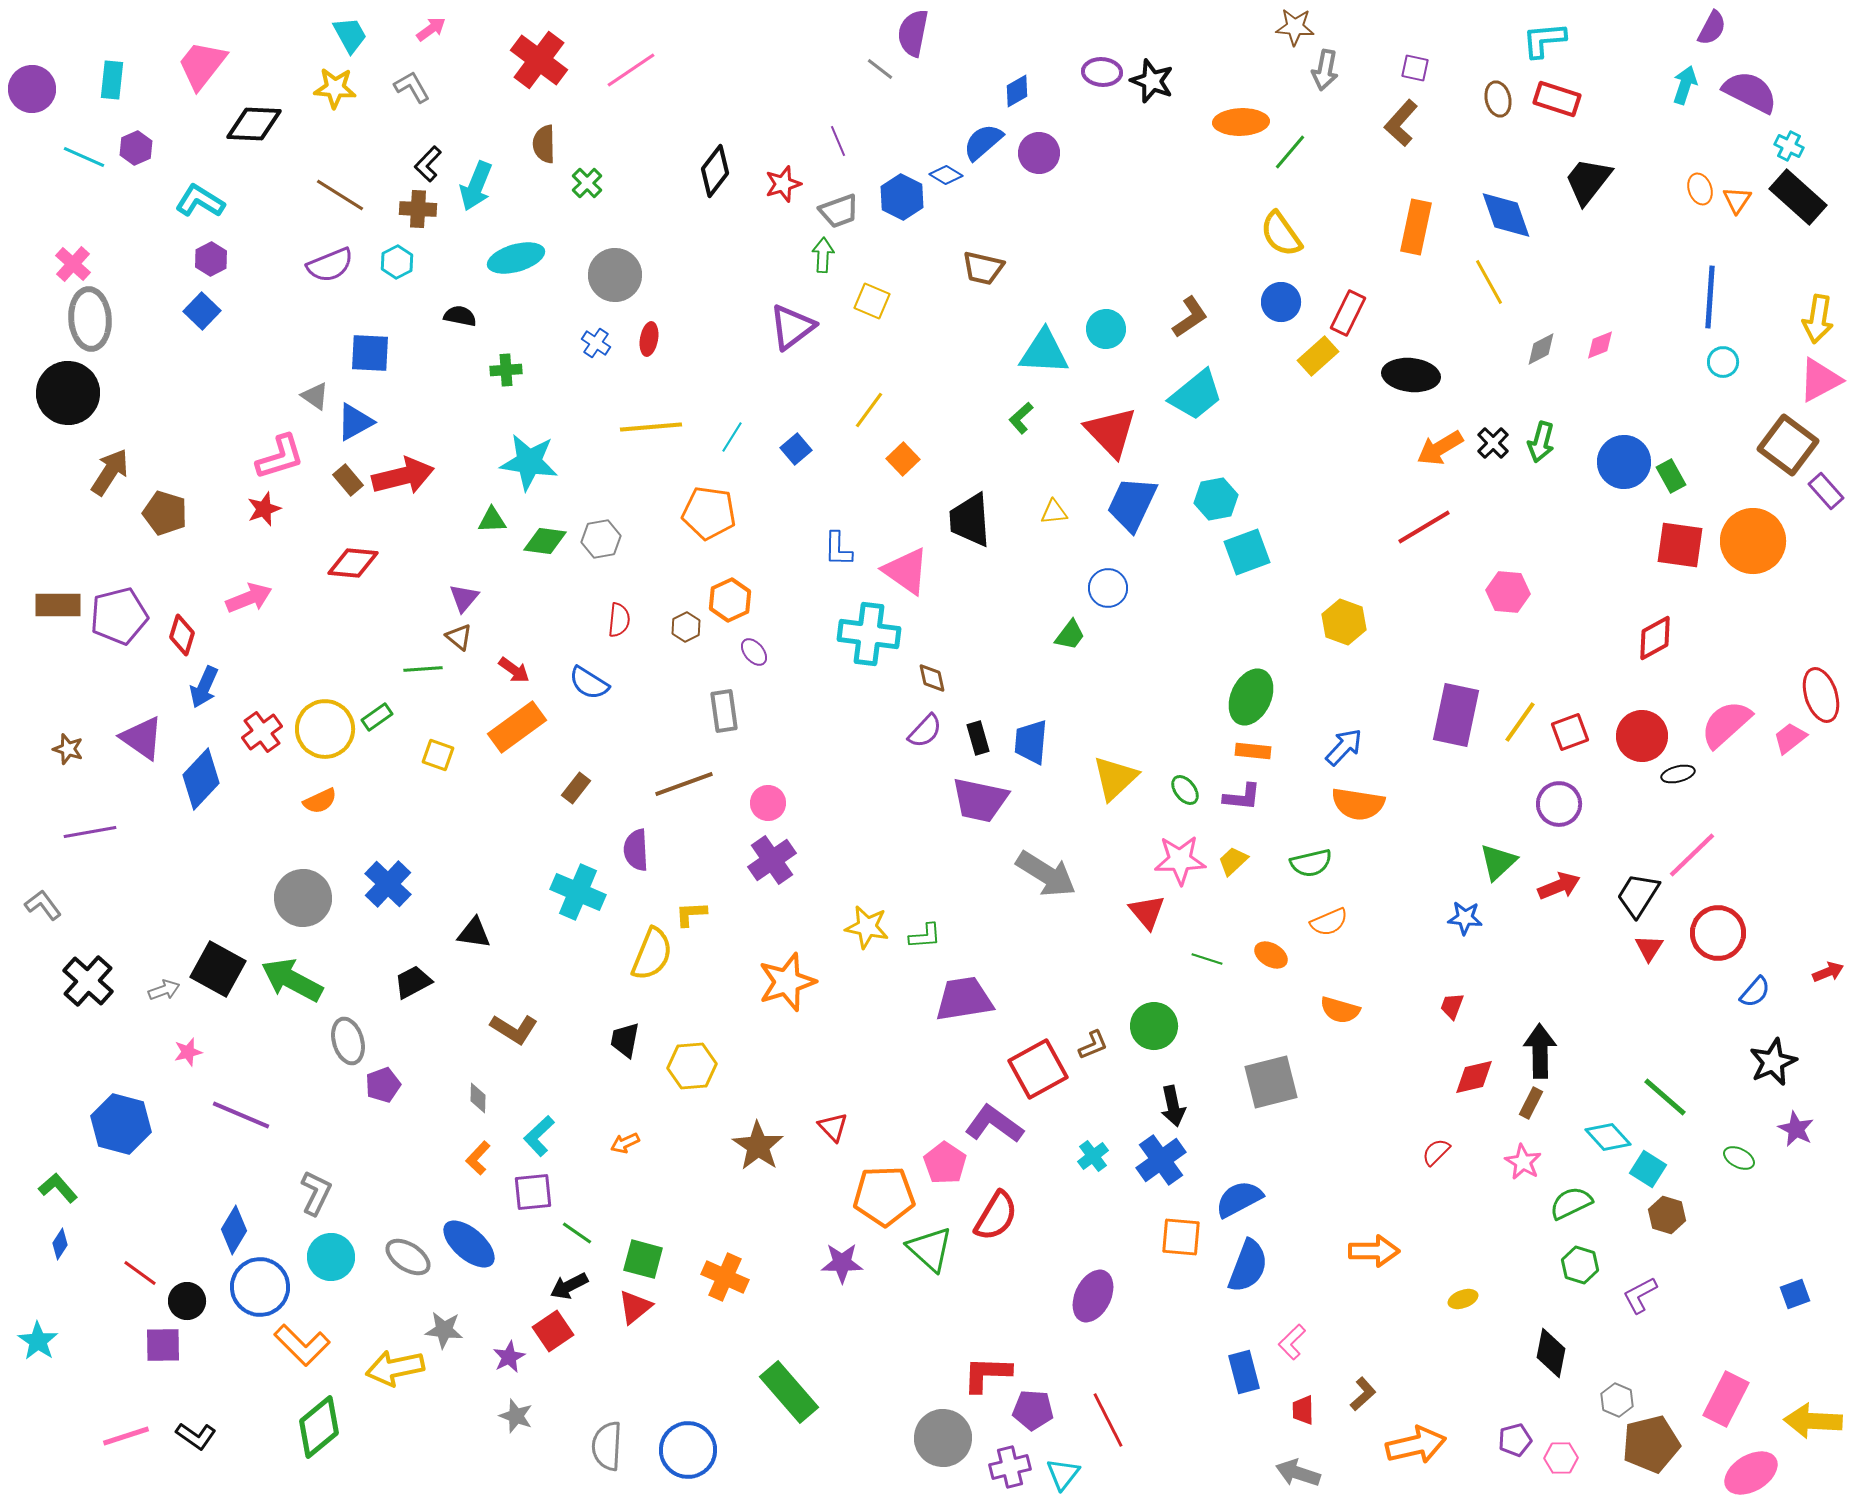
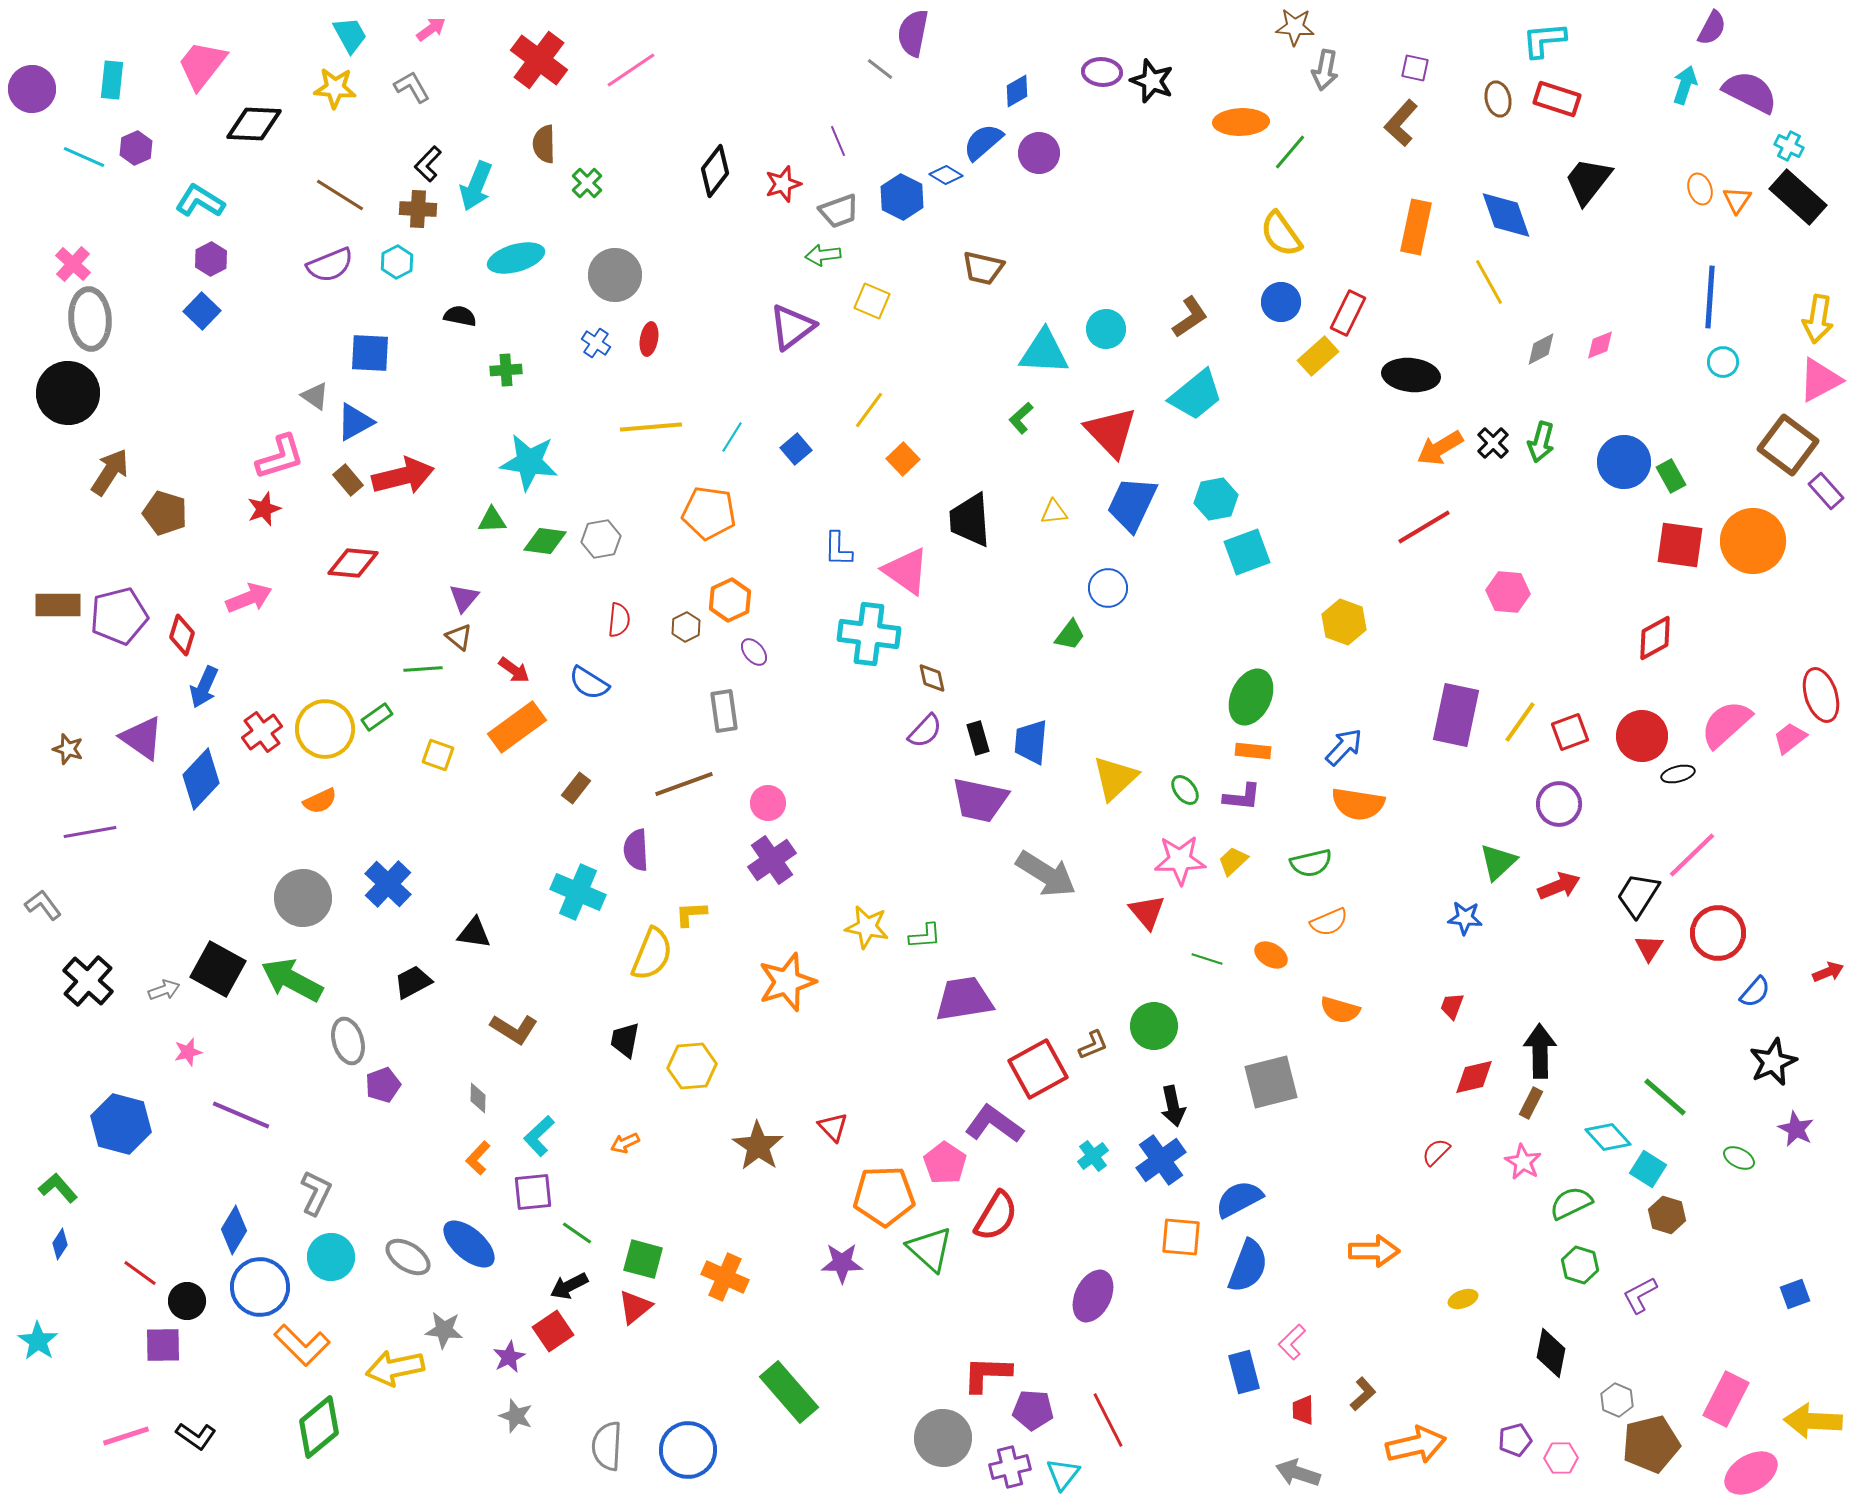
green arrow at (823, 255): rotated 100 degrees counterclockwise
